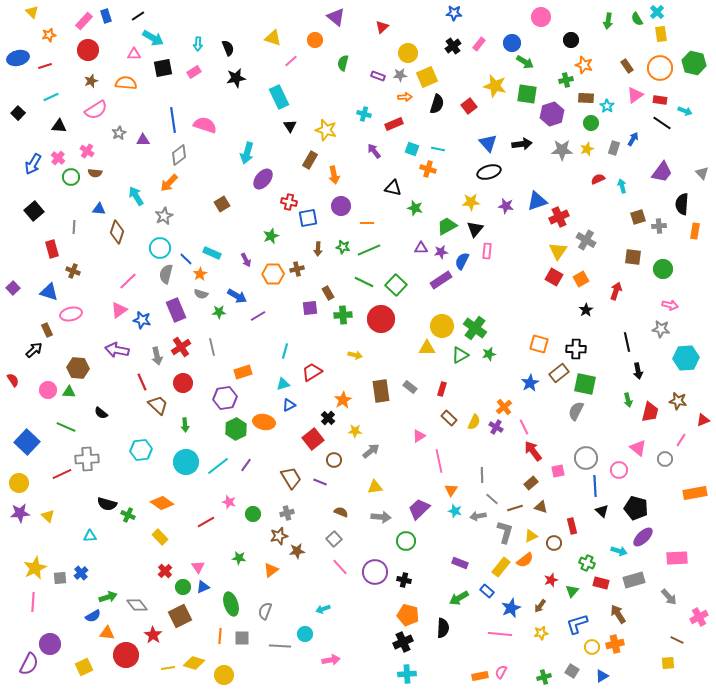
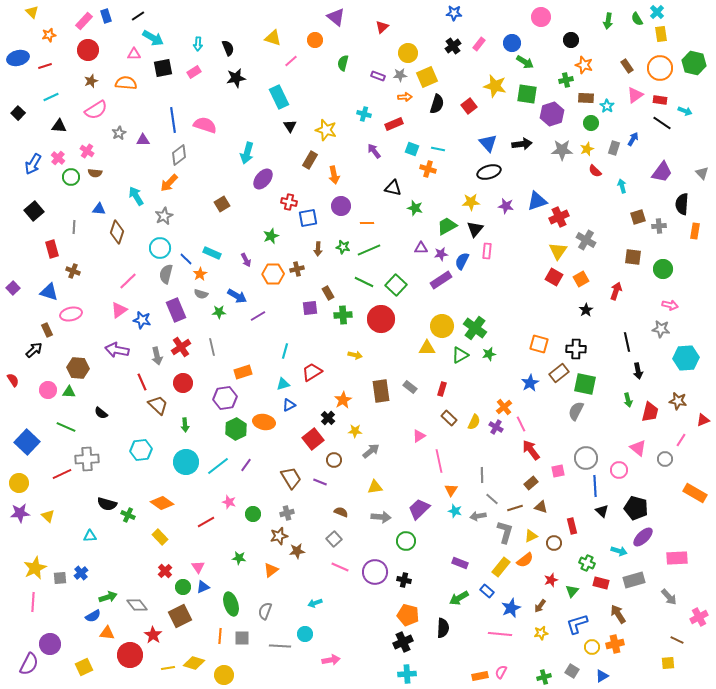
red semicircle at (598, 179): moved 3 px left, 8 px up; rotated 112 degrees counterclockwise
purple star at (441, 252): moved 2 px down
pink line at (524, 427): moved 3 px left, 3 px up
red arrow at (533, 451): moved 2 px left, 1 px up
orange rectangle at (695, 493): rotated 40 degrees clockwise
pink line at (340, 567): rotated 24 degrees counterclockwise
cyan arrow at (323, 609): moved 8 px left, 6 px up
red circle at (126, 655): moved 4 px right
